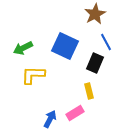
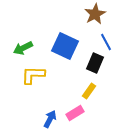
yellow rectangle: rotated 49 degrees clockwise
